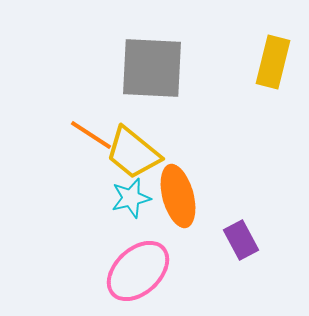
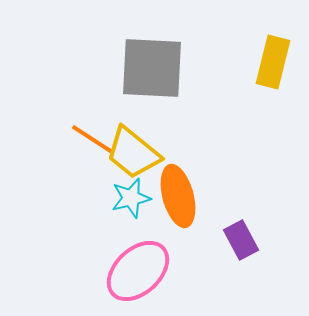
orange line: moved 1 px right, 4 px down
